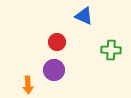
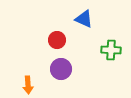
blue triangle: moved 3 px down
red circle: moved 2 px up
purple circle: moved 7 px right, 1 px up
